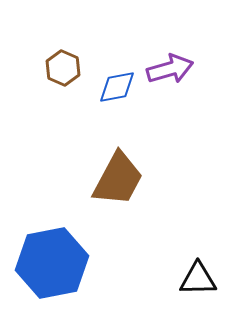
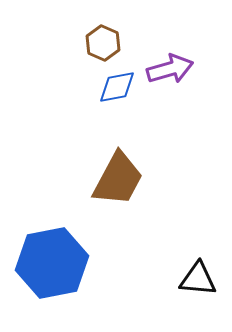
brown hexagon: moved 40 px right, 25 px up
black triangle: rotated 6 degrees clockwise
